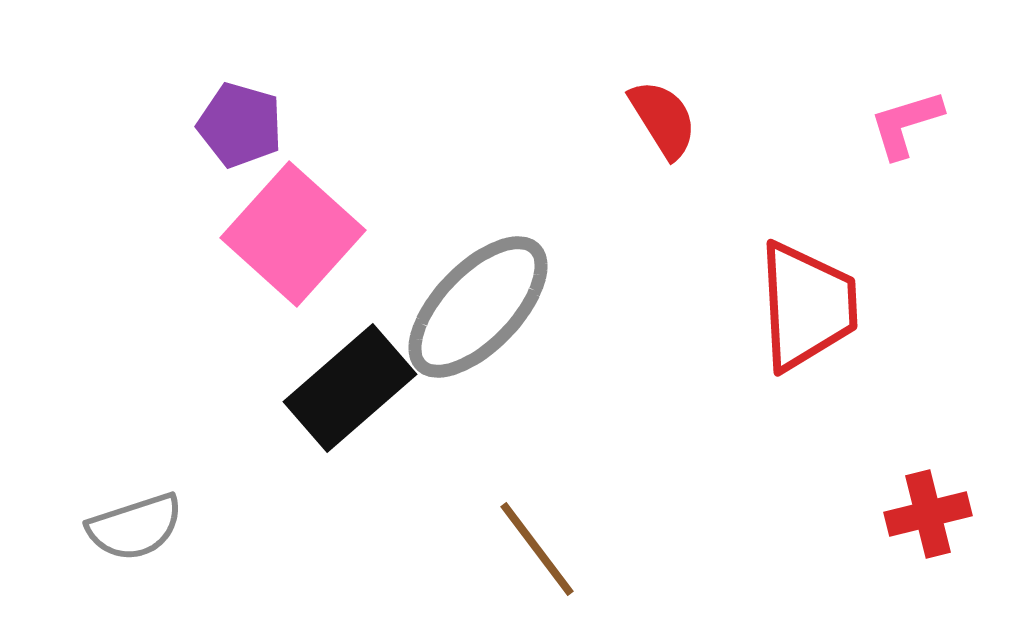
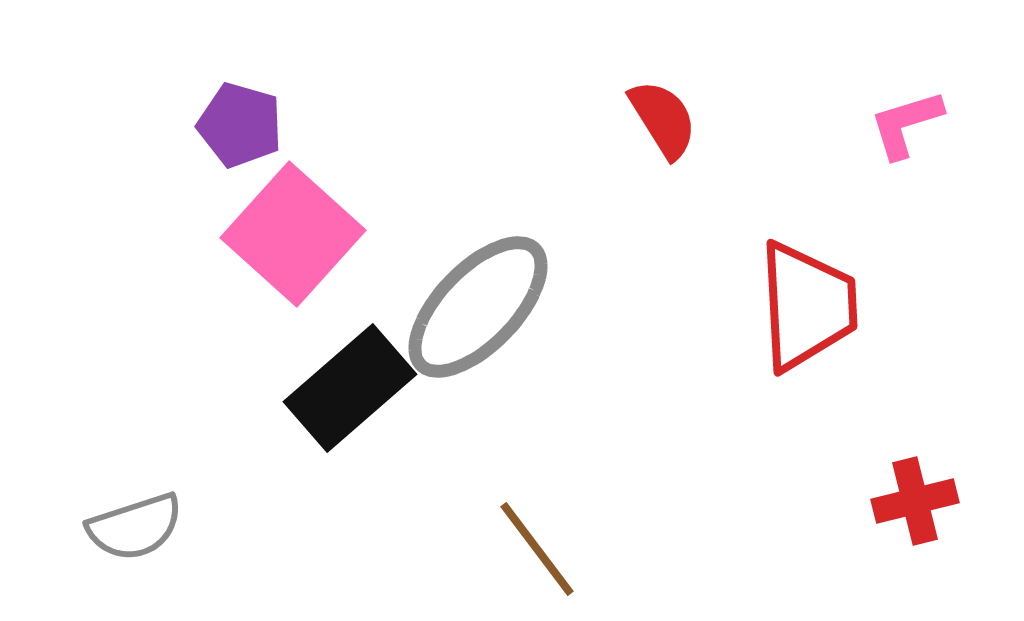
red cross: moved 13 px left, 13 px up
